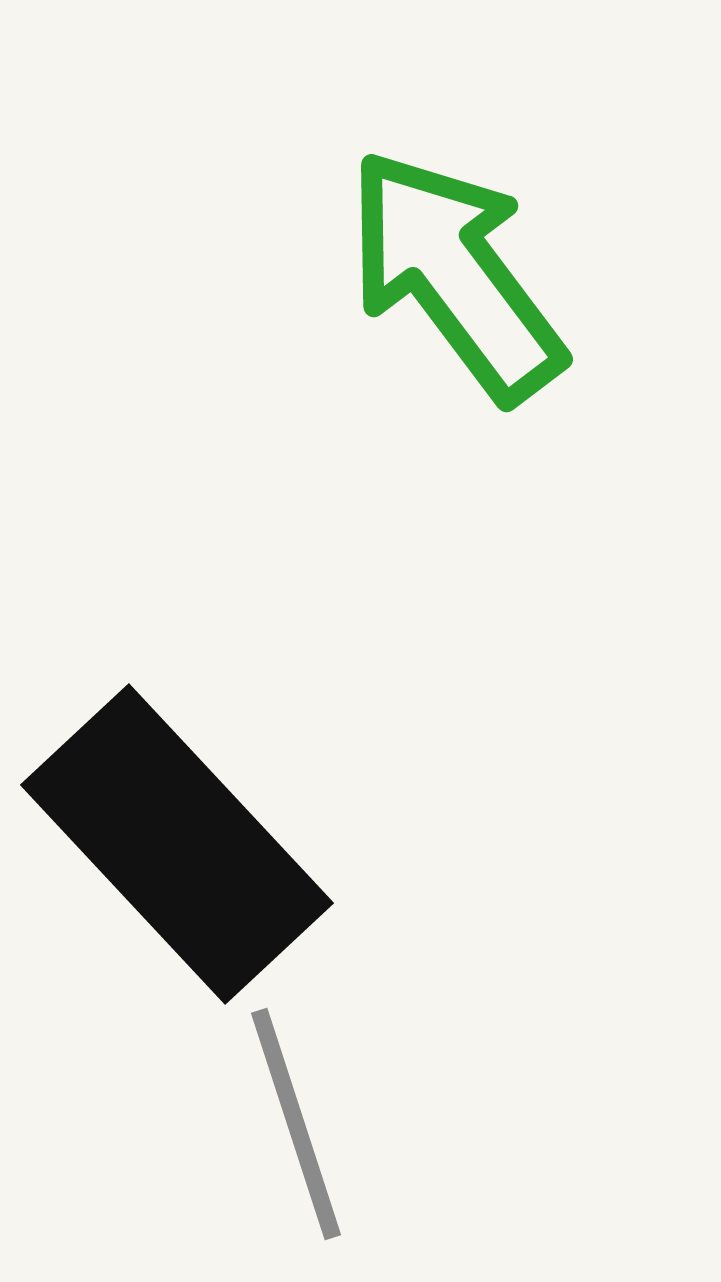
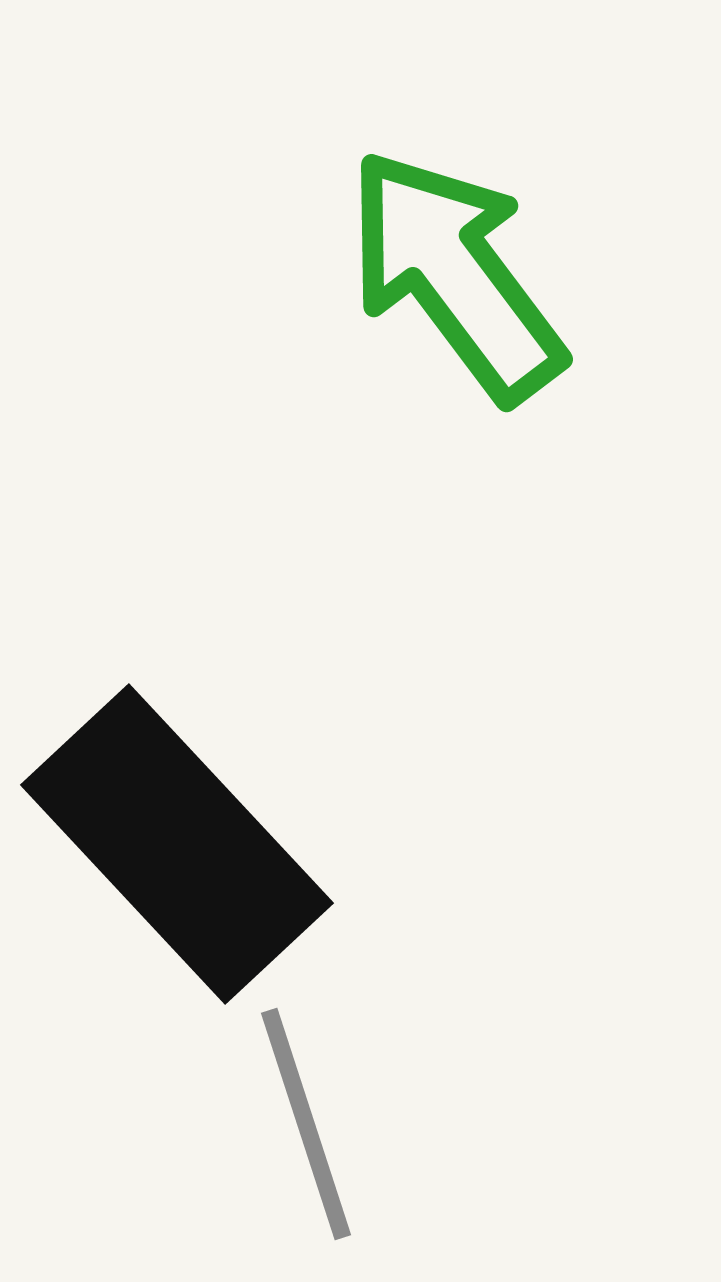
gray line: moved 10 px right
